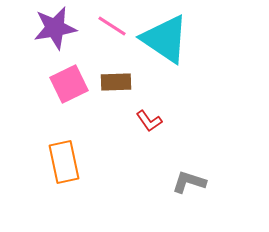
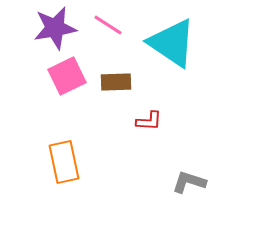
pink line: moved 4 px left, 1 px up
cyan triangle: moved 7 px right, 4 px down
pink square: moved 2 px left, 8 px up
red L-shape: rotated 52 degrees counterclockwise
